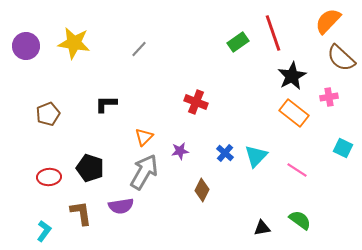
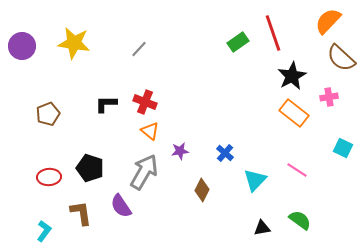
purple circle: moved 4 px left
red cross: moved 51 px left
orange triangle: moved 6 px right, 6 px up; rotated 36 degrees counterclockwise
cyan triangle: moved 1 px left, 24 px down
purple semicircle: rotated 65 degrees clockwise
